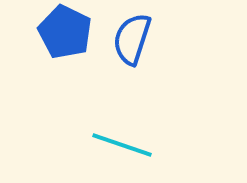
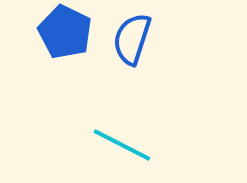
cyan line: rotated 8 degrees clockwise
